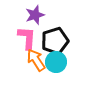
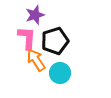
cyan circle: moved 4 px right, 11 px down
